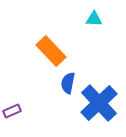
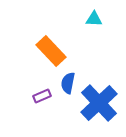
purple rectangle: moved 30 px right, 15 px up
